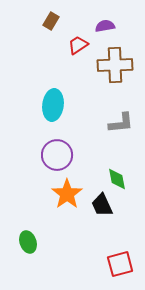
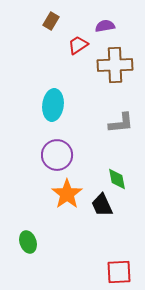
red square: moved 1 px left, 8 px down; rotated 12 degrees clockwise
